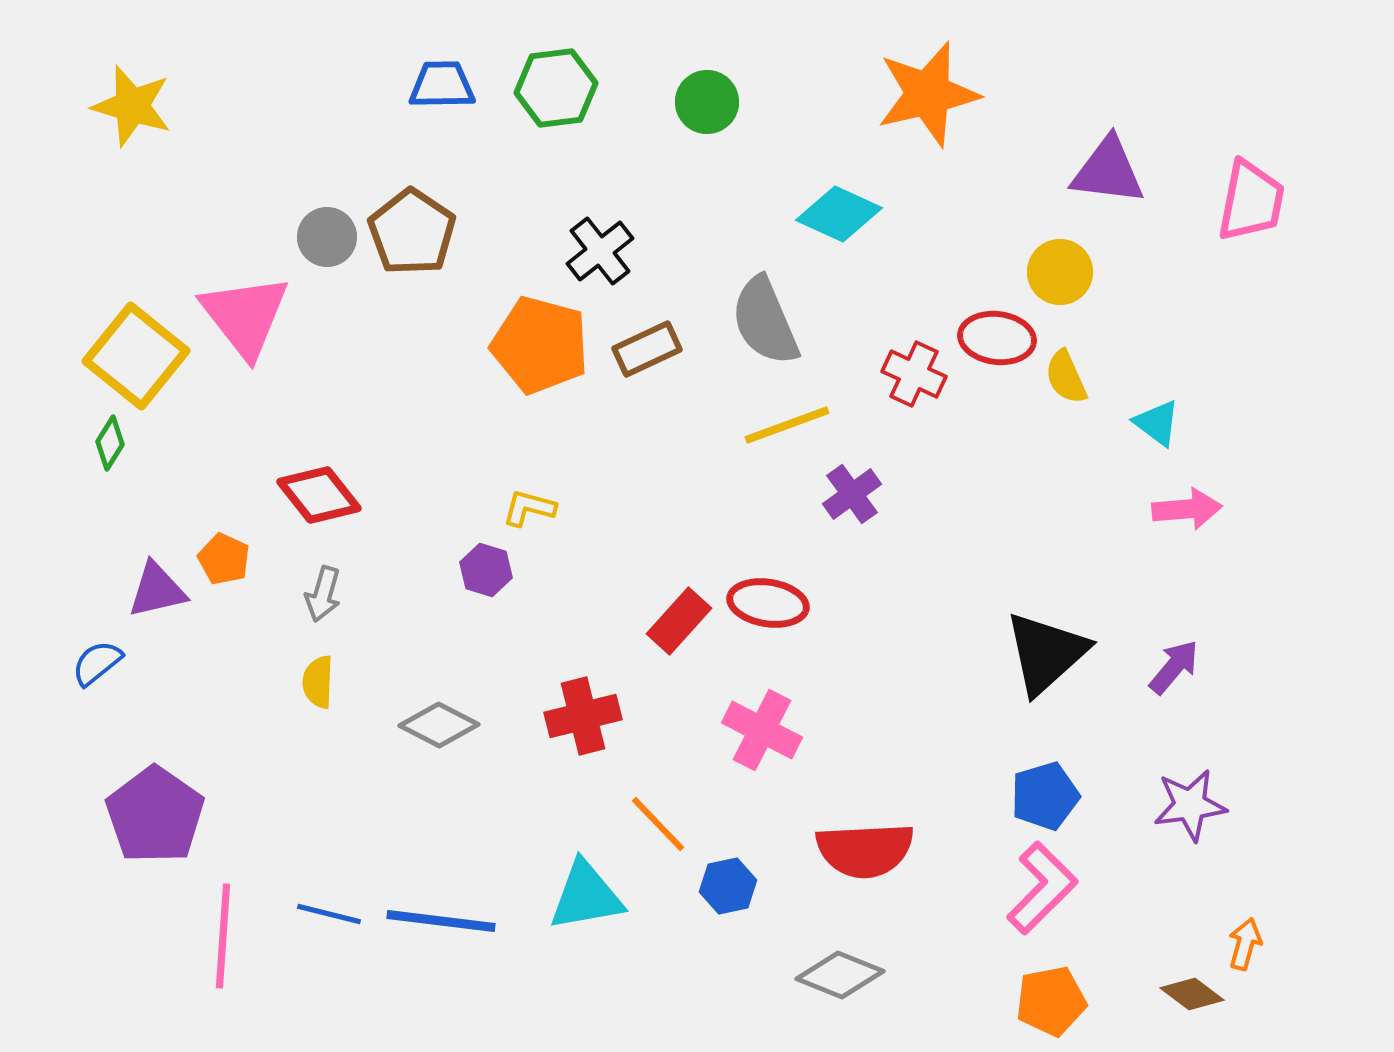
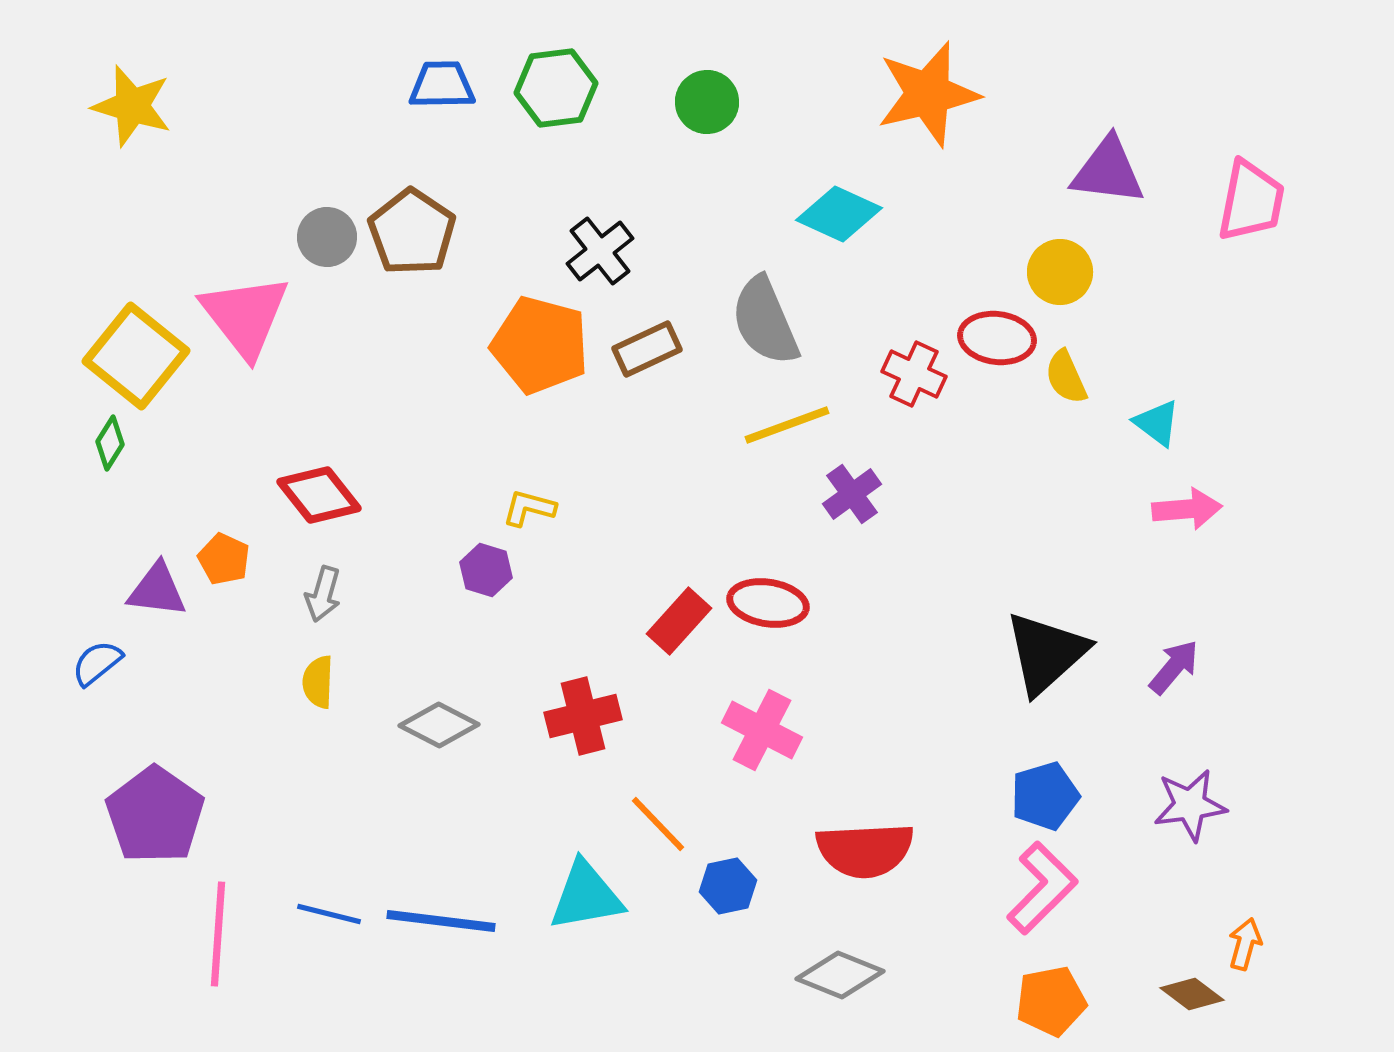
purple triangle at (157, 590): rotated 20 degrees clockwise
pink line at (223, 936): moved 5 px left, 2 px up
